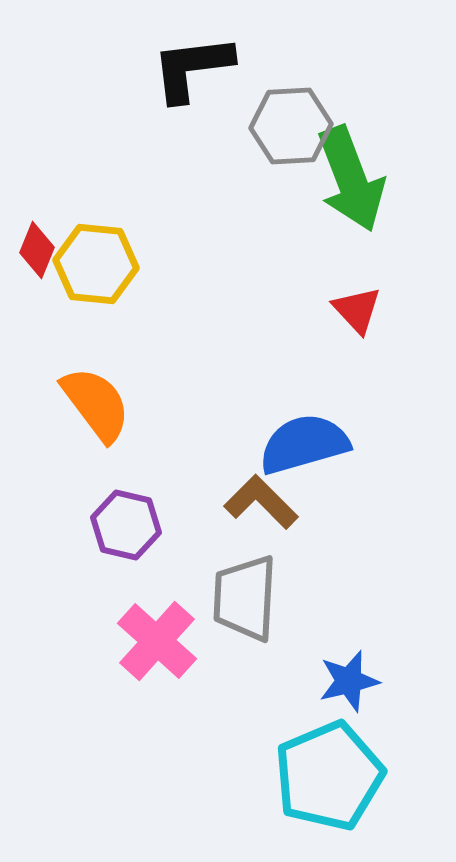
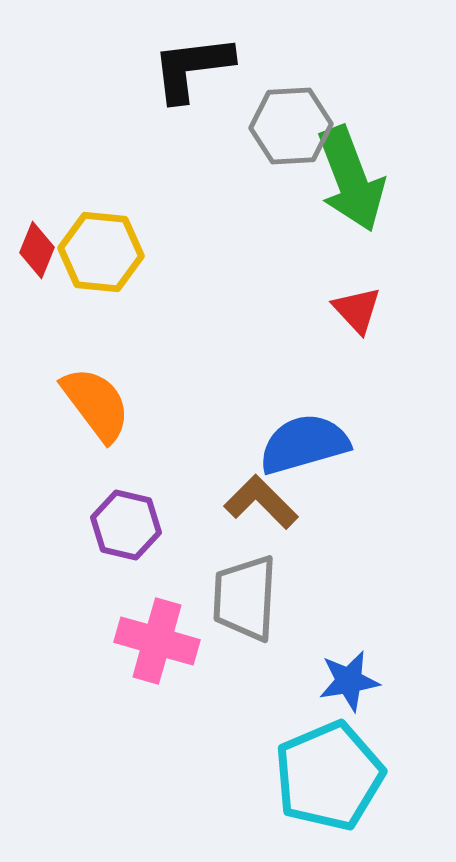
yellow hexagon: moved 5 px right, 12 px up
pink cross: rotated 26 degrees counterclockwise
blue star: rotated 4 degrees clockwise
